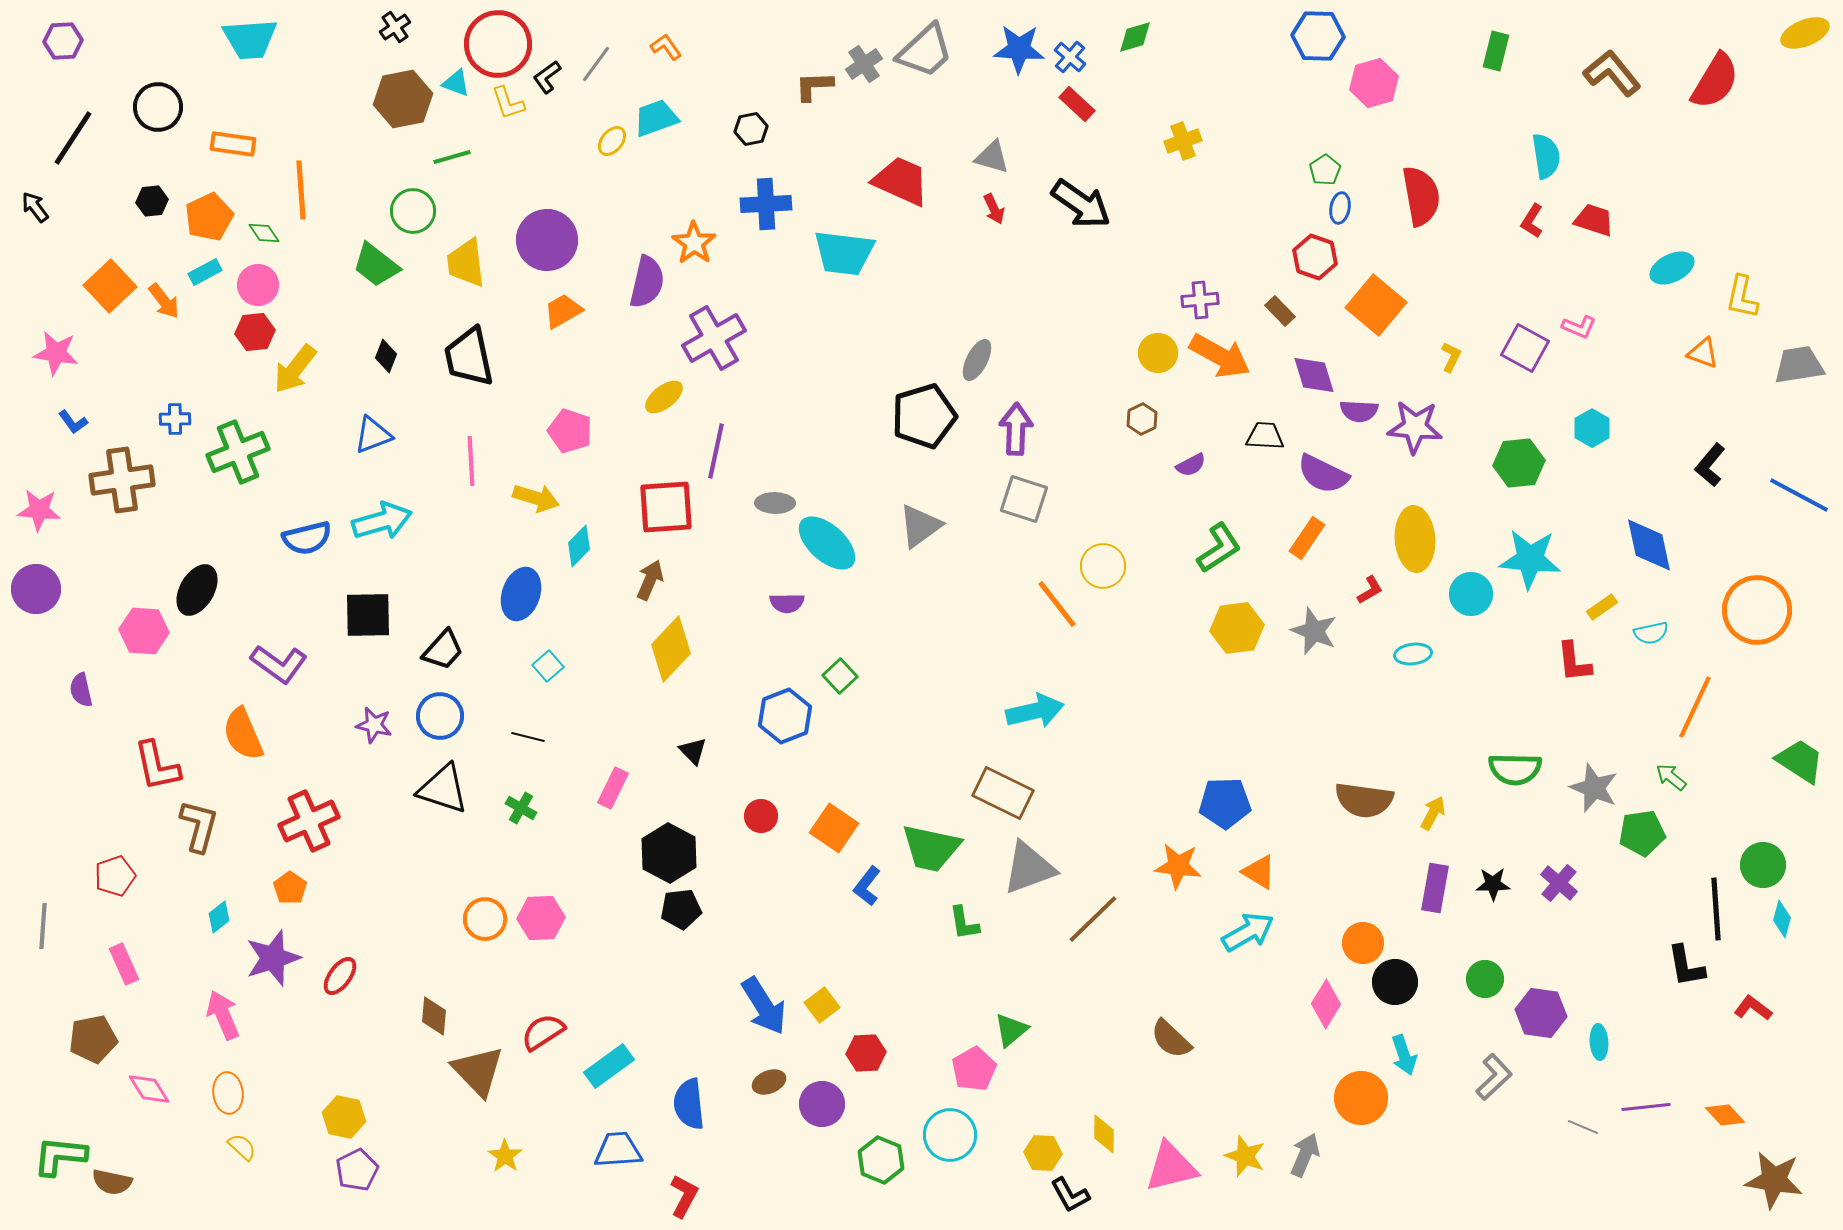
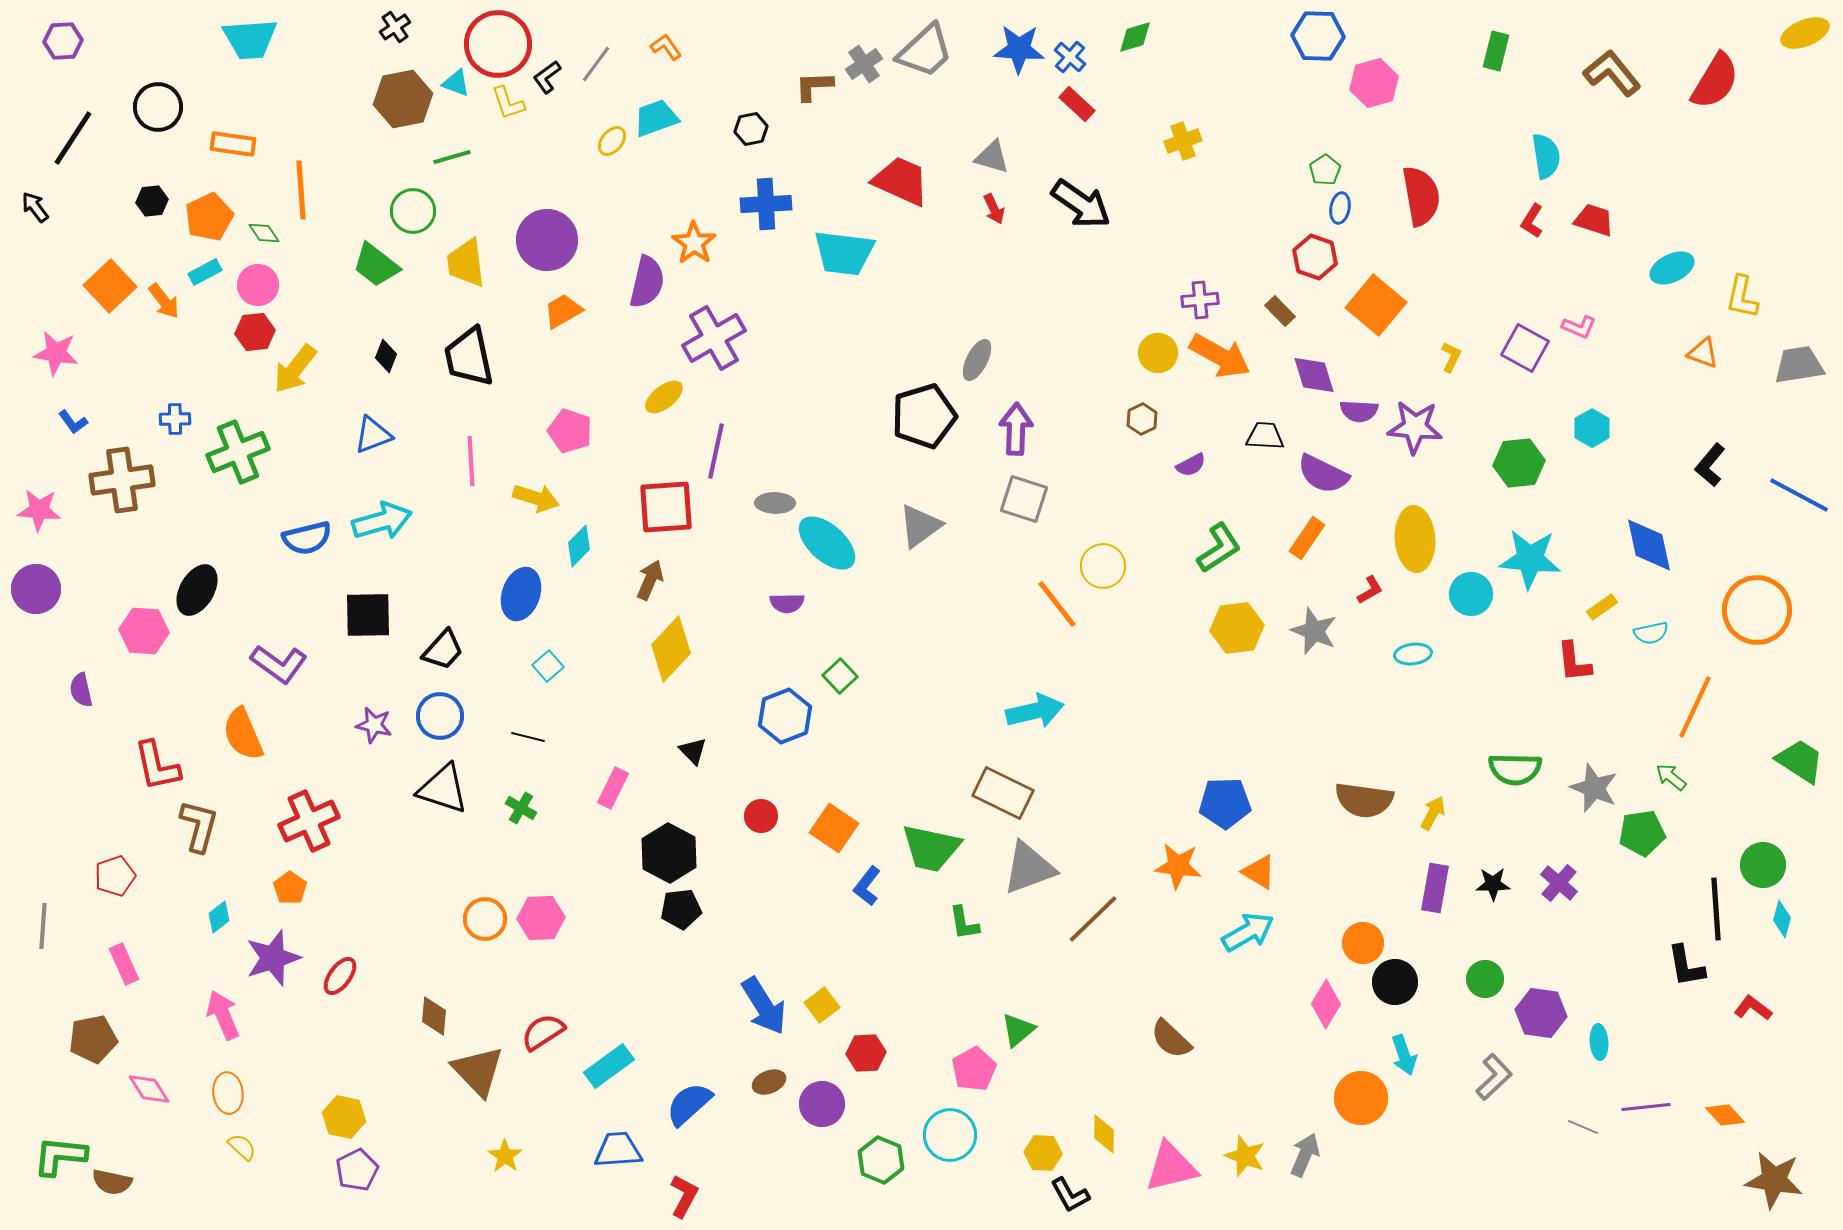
green triangle at (1011, 1030): moved 7 px right
blue semicircle at (689, 1104): rotated 54 degrees clockwise
